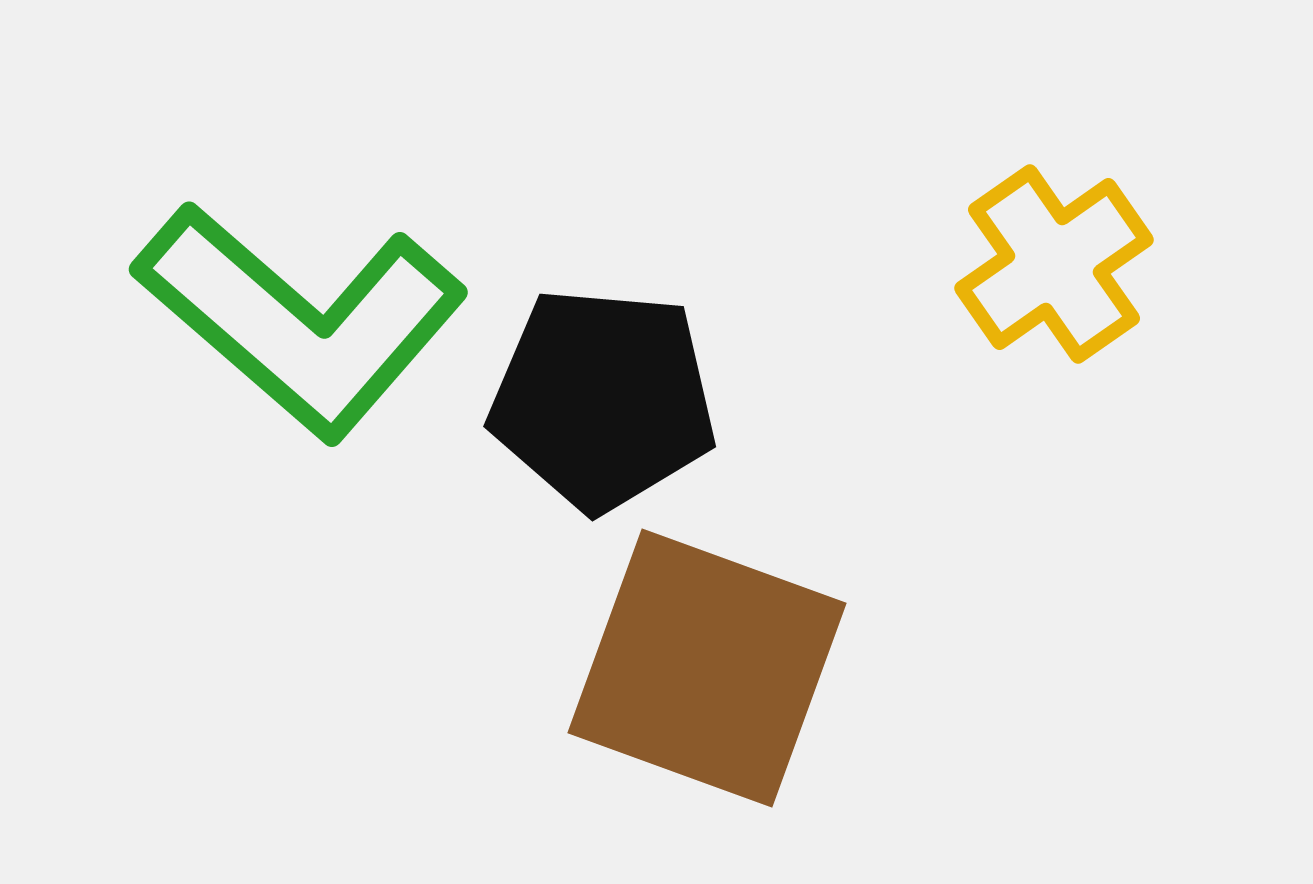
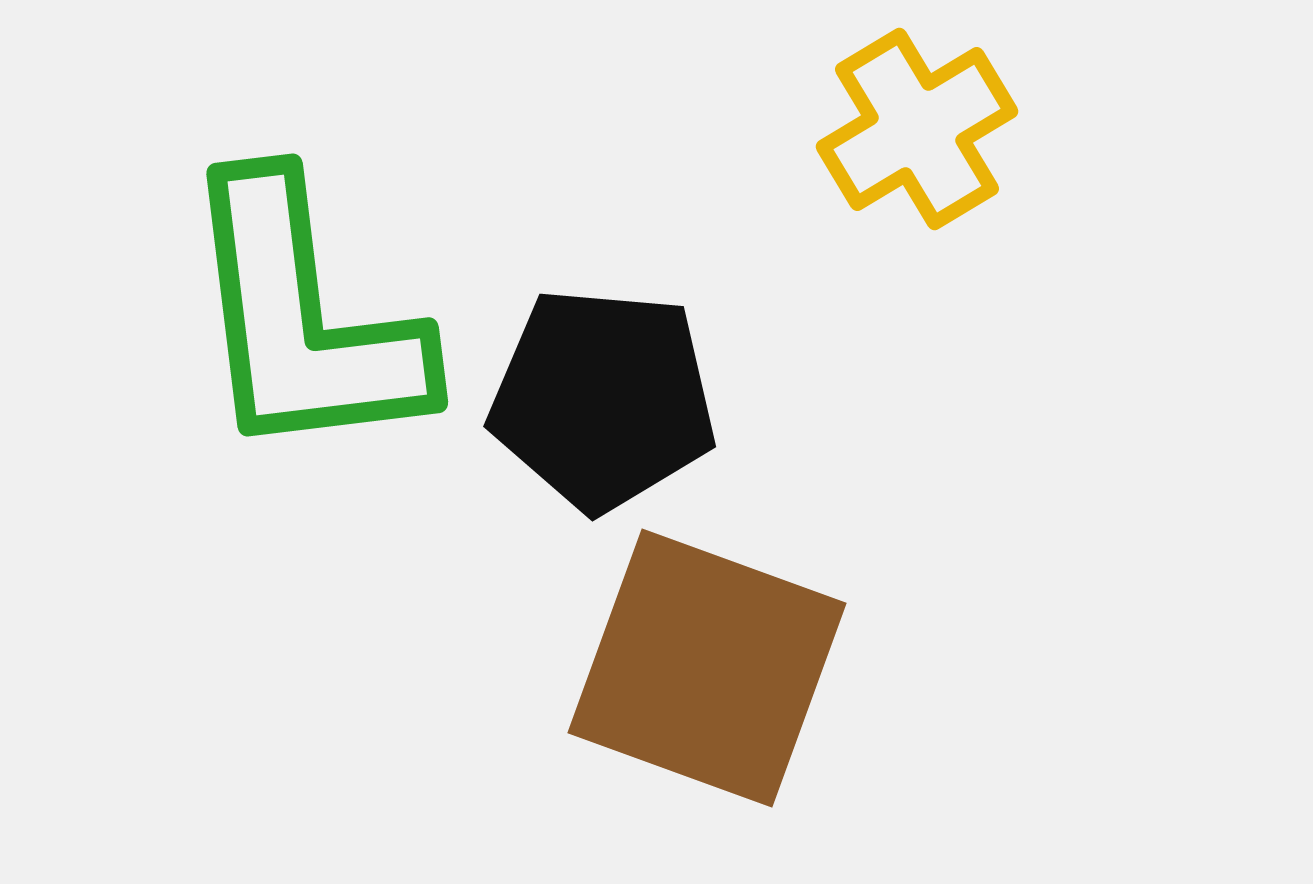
yellow cross: moved 137 px left, 135 px up; rotated 4 degrees clockwise
green L-shape: moved 2 px right, 1 px up; rotated 42 degrees clockwise
